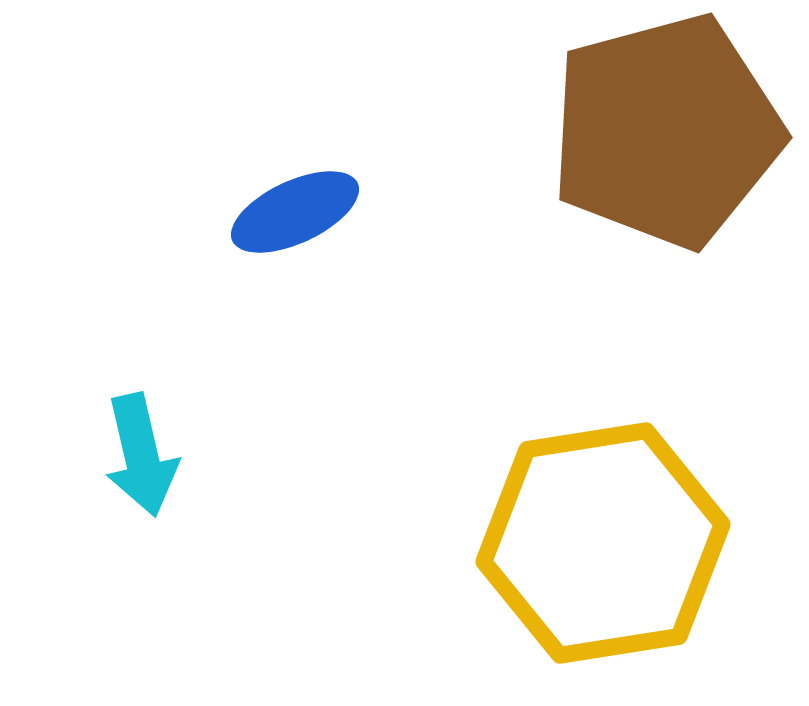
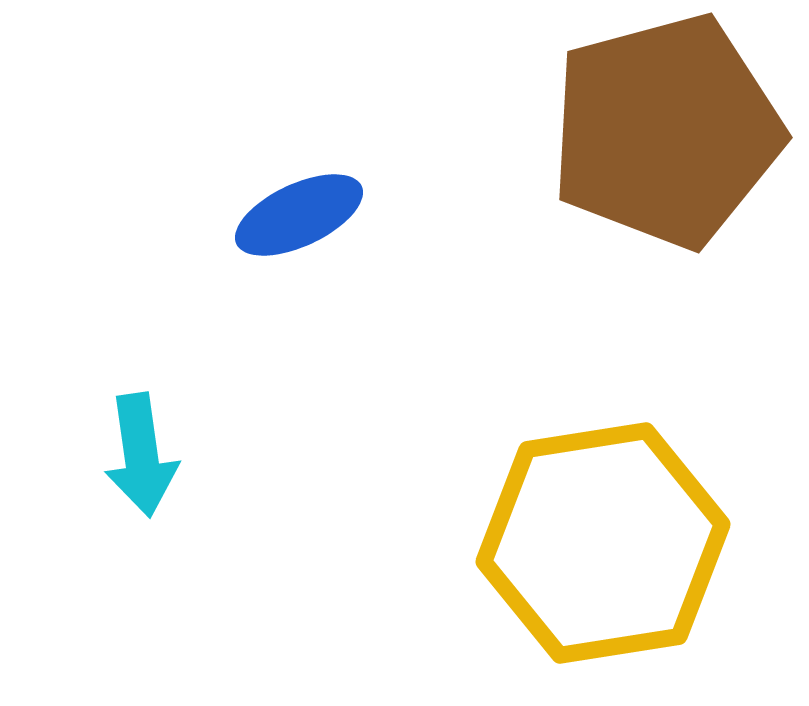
blue ellipse: moved 4 px right, 3 px down
cyan arrow: rotated 5 degrees clockwise
